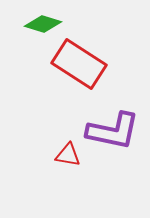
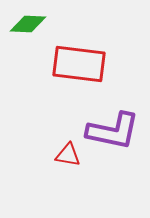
green diamond: moved 15 px left; rotated 15 degrees counterclockwise
red rectangle: rotated 26 degrees counterclockwise
